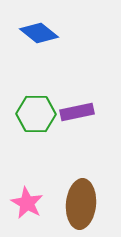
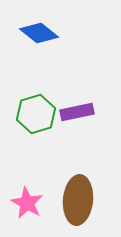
green hexagon: rotated 18 degrees counterclockwise
brown ellipse: moved 3 px left, 4 px up
